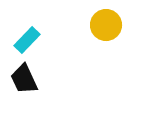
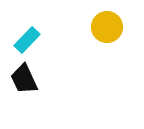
yellow circle: moved 1 px right, 2 px down
